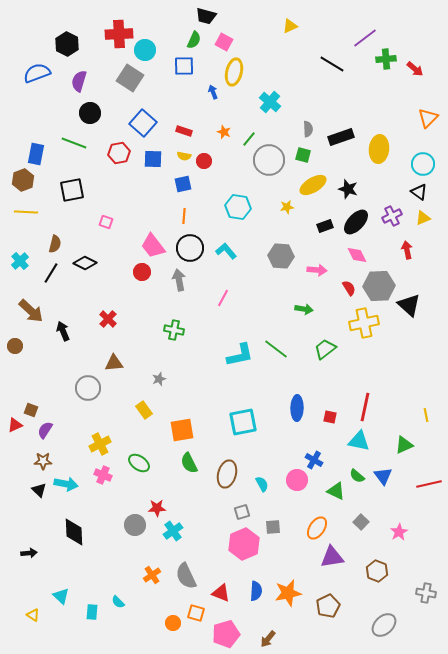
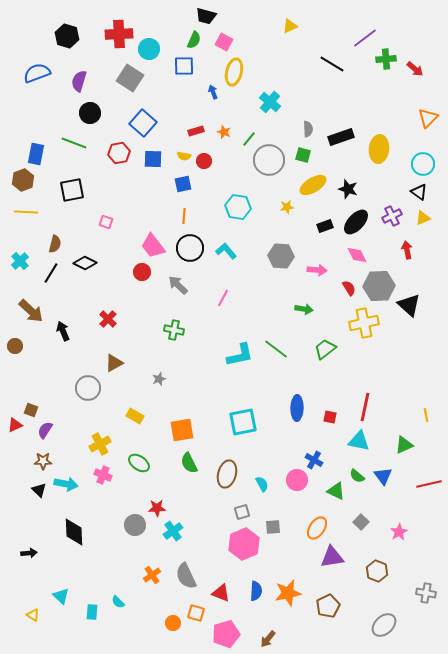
black hexagon at (67, 44): moved 8 px up; rotated 10 degrees counterclockwise
cyan circle at (145, 50): moved 4 px right, 1 px up
red rectangle at (184, 131): moved 12 px right; rotated 35 degrees counterclockwise
gray arrow at (179, 280): moved 1 px left, 5 px down; rotated 35 degrees counterclockwise
brown triangle at (114, 363): rotated 24 degrees counterclockwise
yellow rectangle at (144, 410): moved 9 px left, 6 px down; rotated 24 degrees counterclockwise
